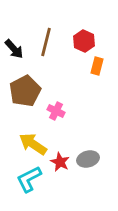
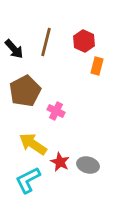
gray ellipse: moved 6 px down; rotated 30 degrees clockwise
cyan L-shape: moved 1 px left, 1 px down
